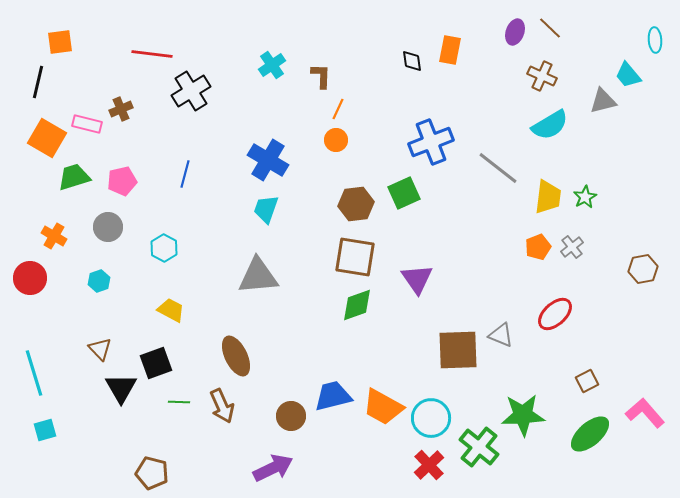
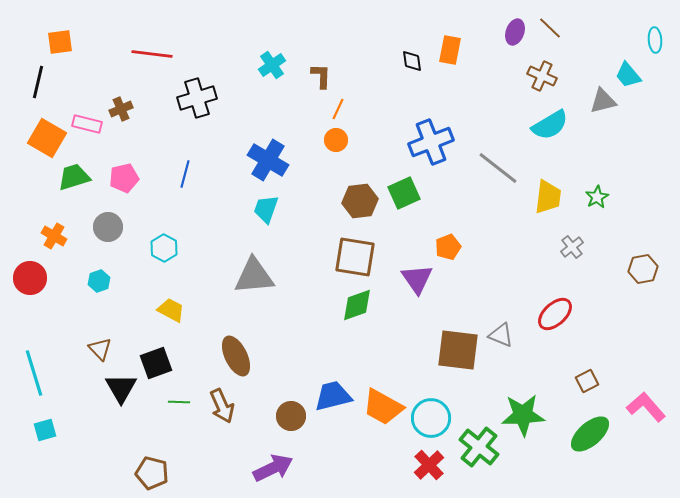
black cross at (191, 91): moved 6 px right, 7 px down; rotated 15 degrees clockwise
pink pentagon at (122, 181): moved 2 px right, 3 px up
green star at (585, 197): moved 12 px right
brown hexagon at (356, 204): moved 4 px right, 3 px up
orange pentagon at (538, 247): moved 90 px left
gray triangle at (258, 276): moved 4 px left
brown square at (458, 350): rotated 9 degrees clockwise
pink L-shape at (645, 413): moved 1 px right, 6 px up
